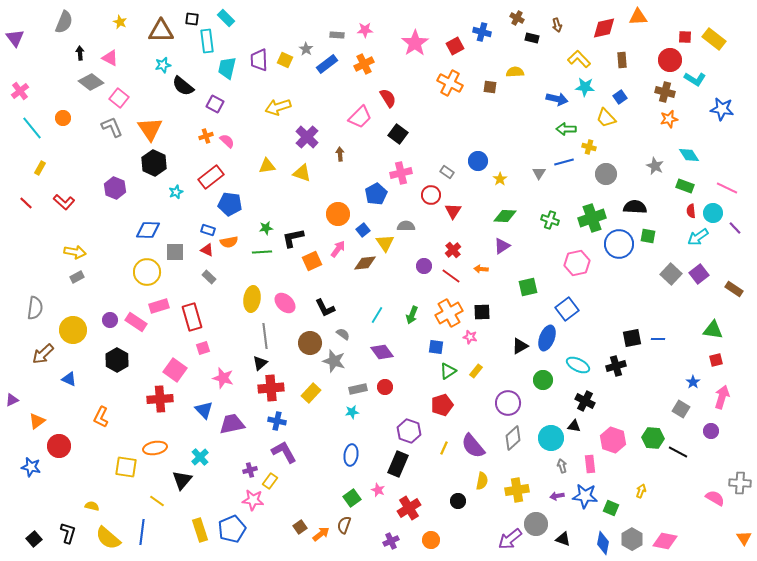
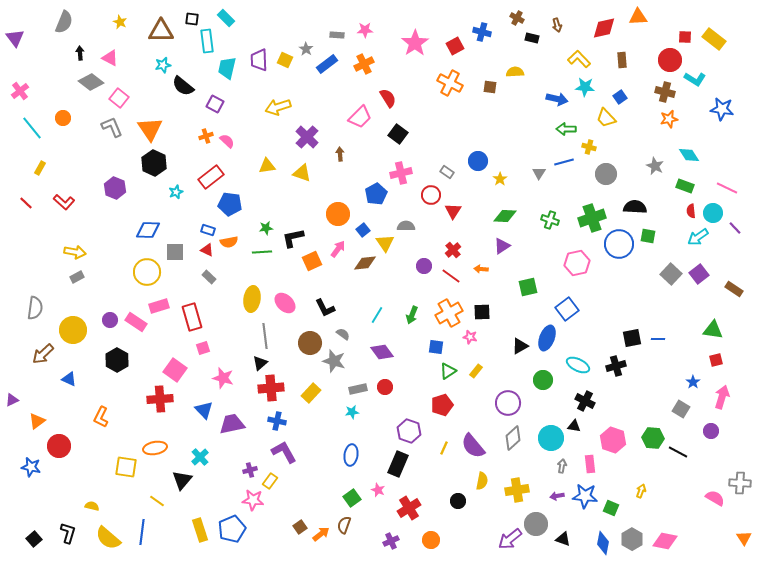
gray arrow at (562, 466): rotated 24 degrees clockwise
